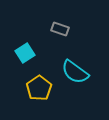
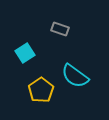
cyan semicircle: moved 4 px down
yellow pentagon: moved 2 px right, 2 px down
